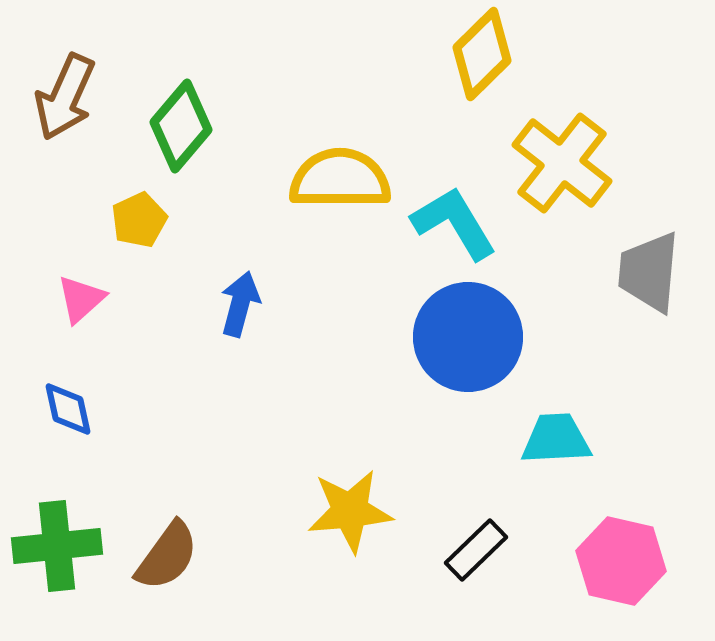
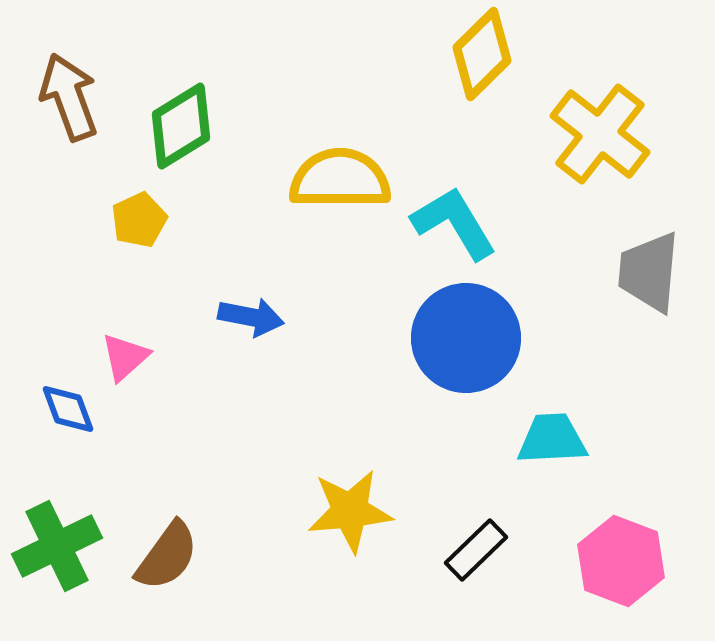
brown arrow: moved 4 px right; rotated 136 degrees clockwise
green diamond: rotated 18 degrees clockwise
yellow cross: moved 38 px right, 29 px up
pink triangle: moved 44 px right, 58 px down
blue arrow: moved 11 px right, 13 px down; rotated 86 degrees clockwise
blue circle: moved 2 px left, 1 px down
blue diamond: rotated 8 degrees counterclockwise
cyan trapezoid: moved 4 px left
green cross: rotated 20 degrees counterclockwise
pink hexagon: rotated 8 degrees clockwise
